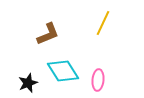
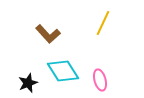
brown L-shape: rotated 70 degrees clockwise
pink ellipse: moved 2 px right; rotated 20 degrees counterclockwise
